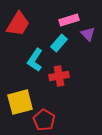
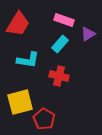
pink rectangle: moved 5 px left; rotated 36 degrees clockwise
purple triangle: rotated 42 degrees clockwise
cyan rectangle: moved 1 px right, 1 px down
cyan L-shape: moved 7 px left; rotated 115 degrees counterclockwise
red cross: rotated 24 degrees clockwise
red pentagon: moved 1 px up
